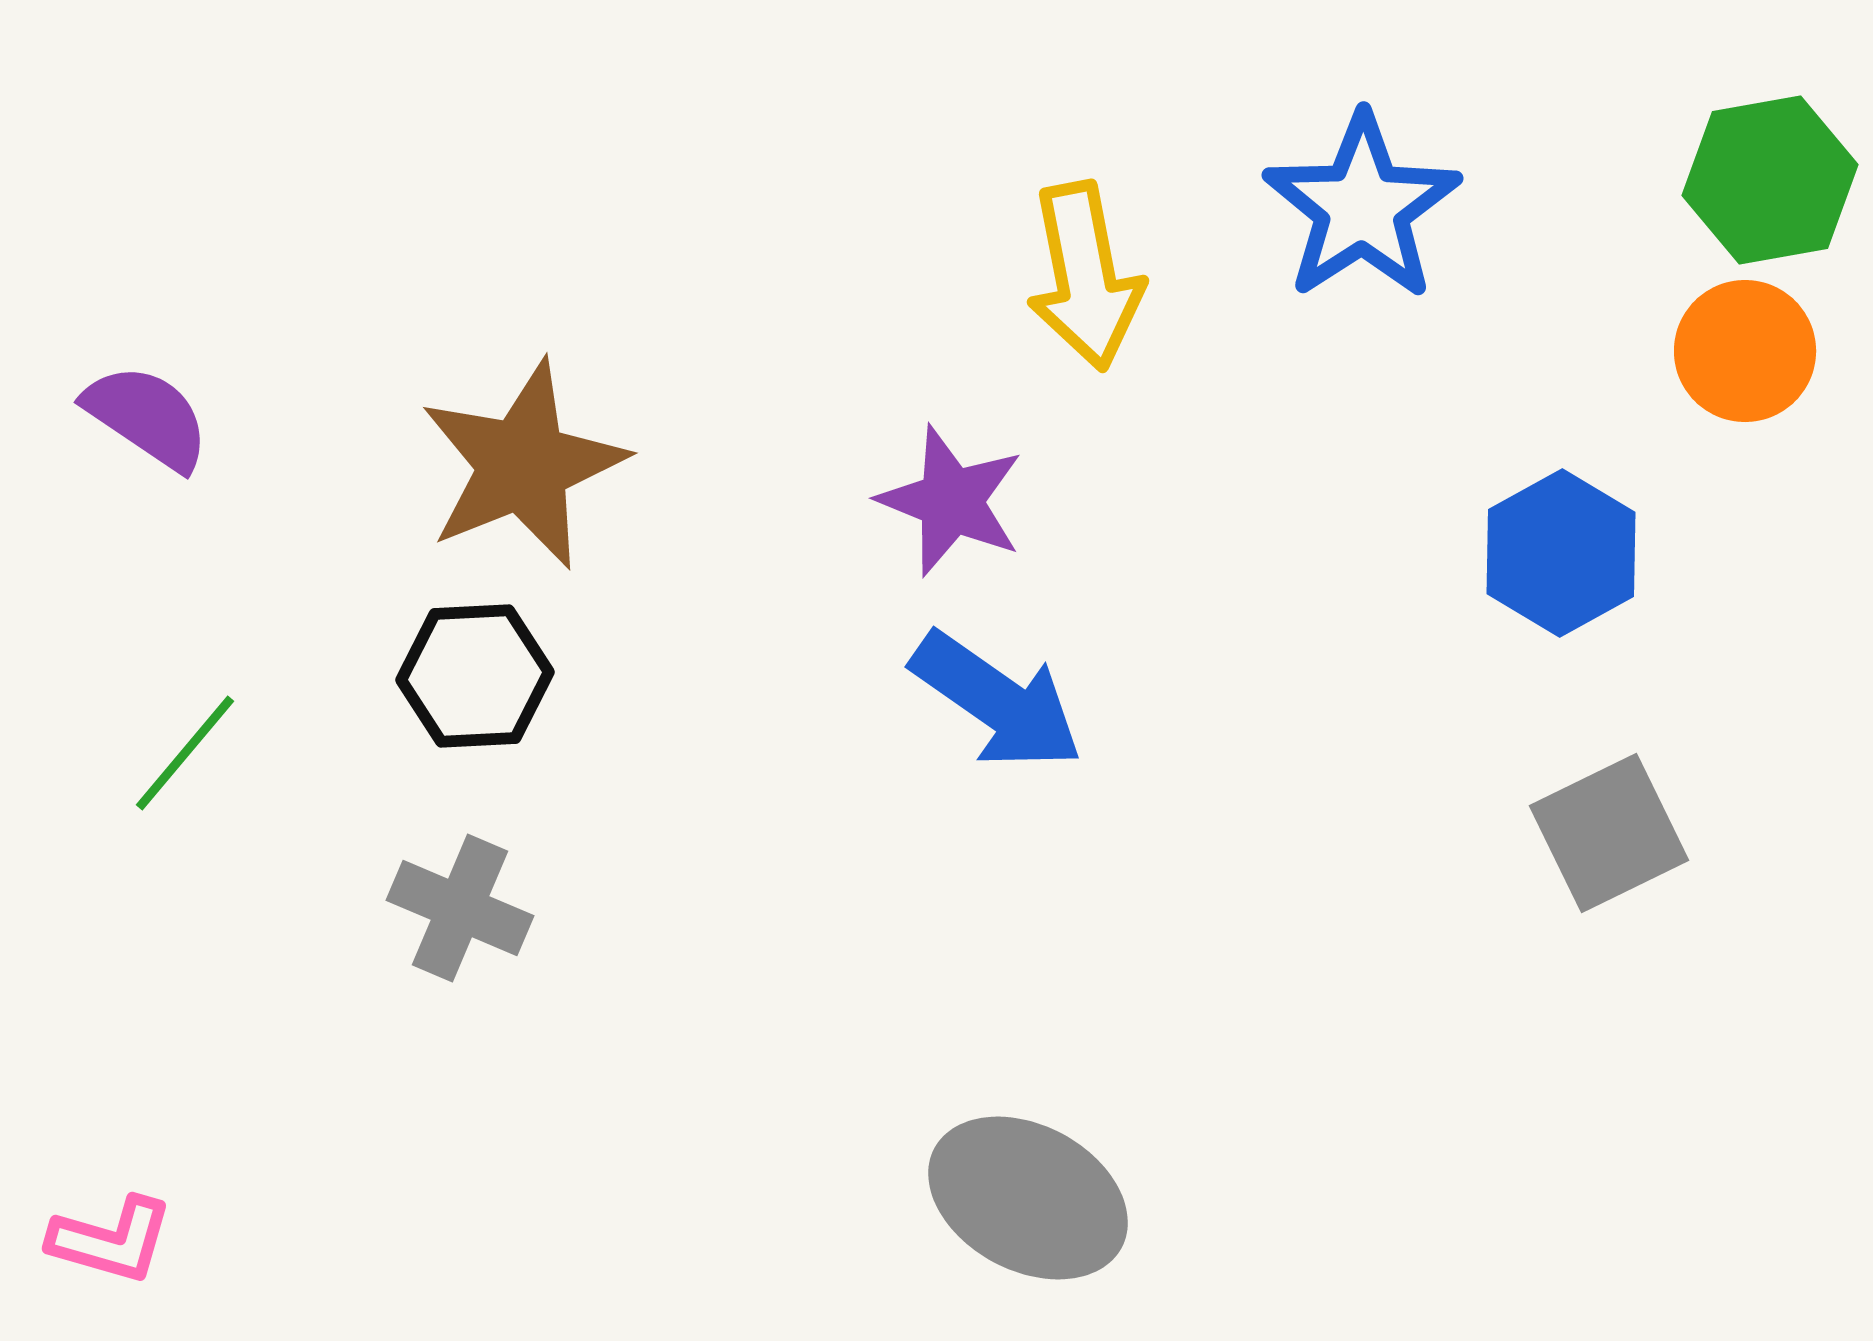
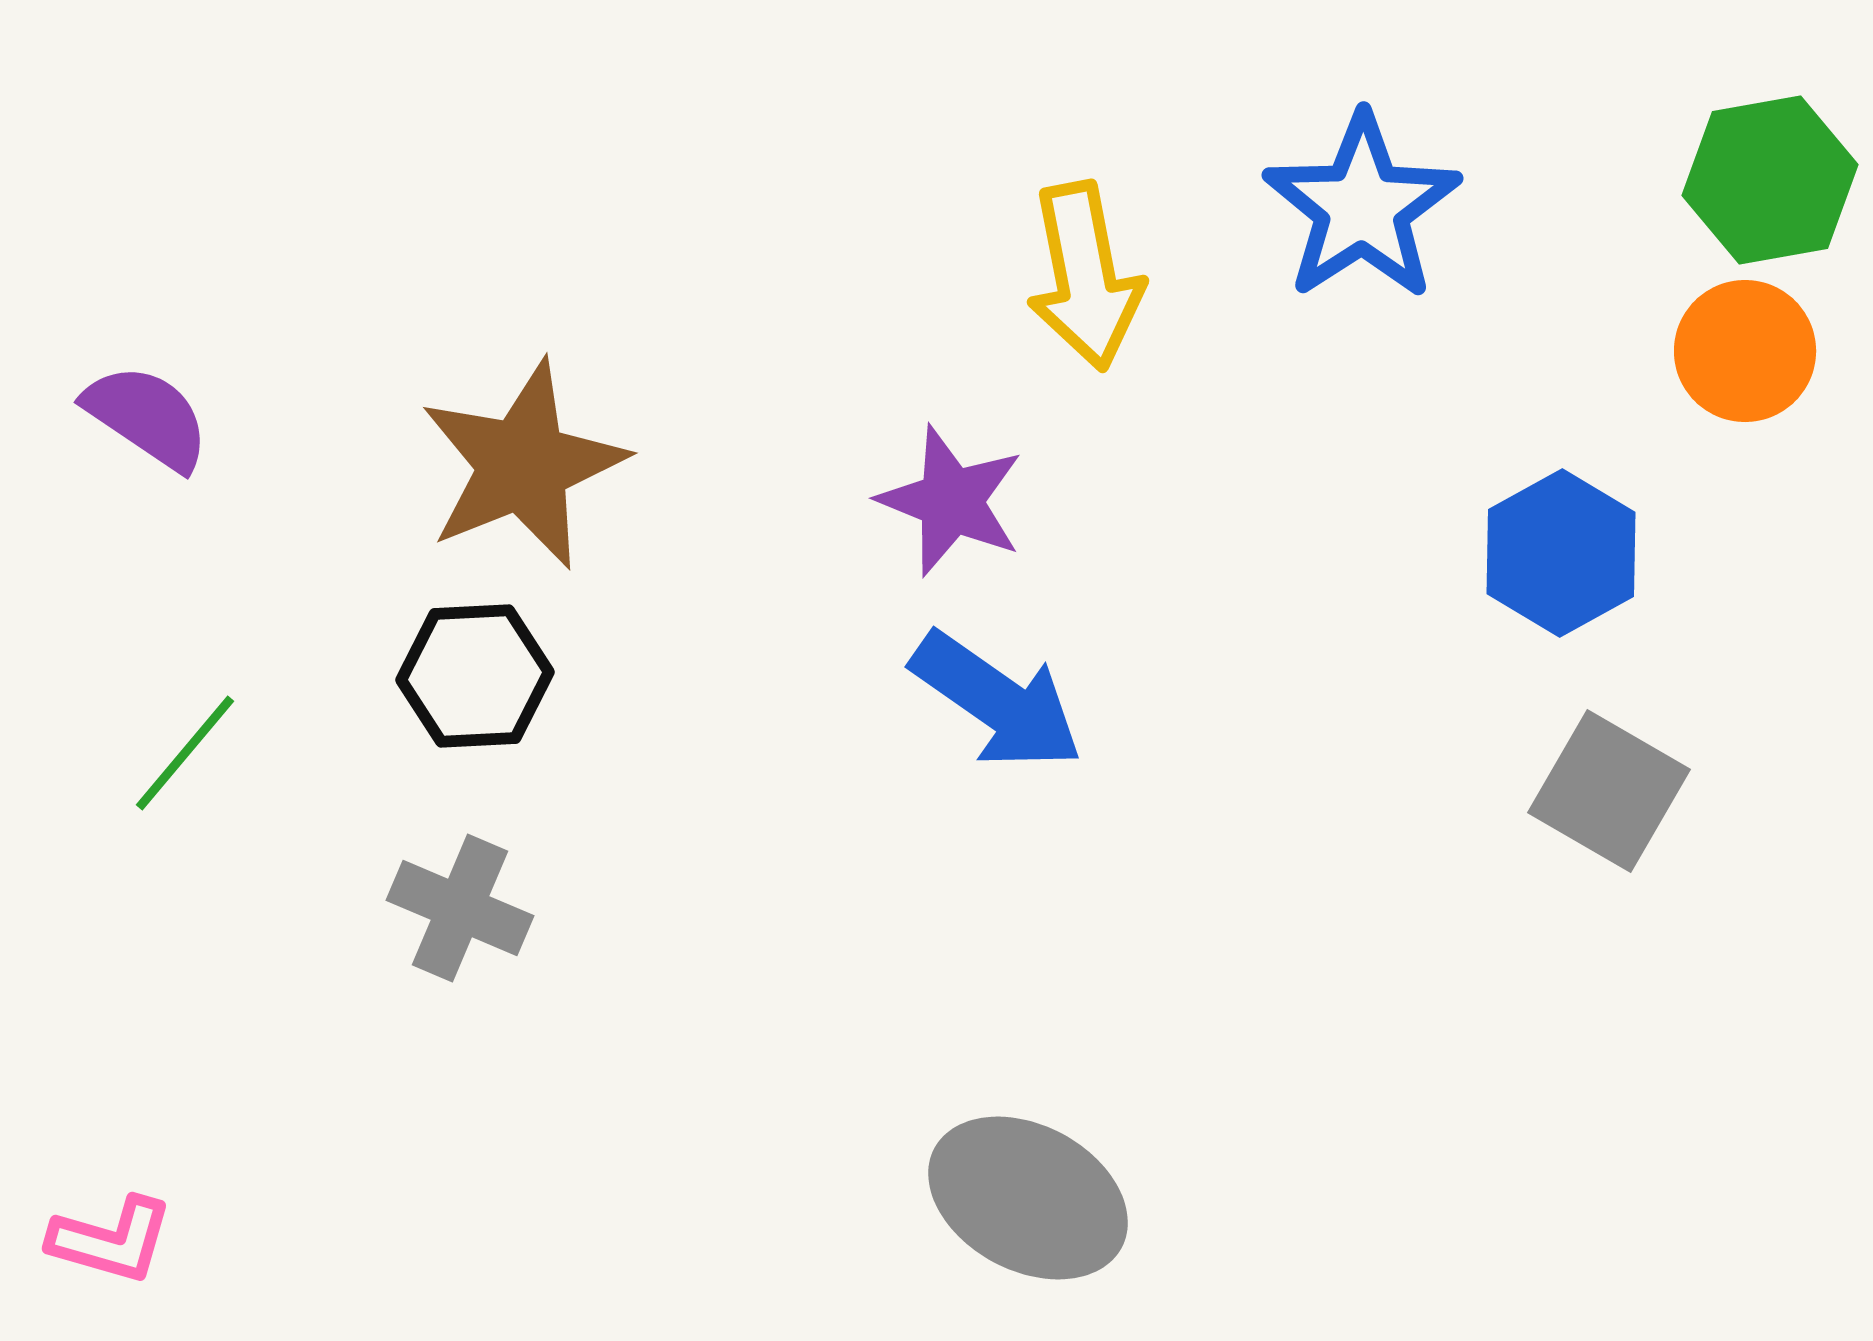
gray square: moved 42 px up; rotated 34 degrees counterclockwise
